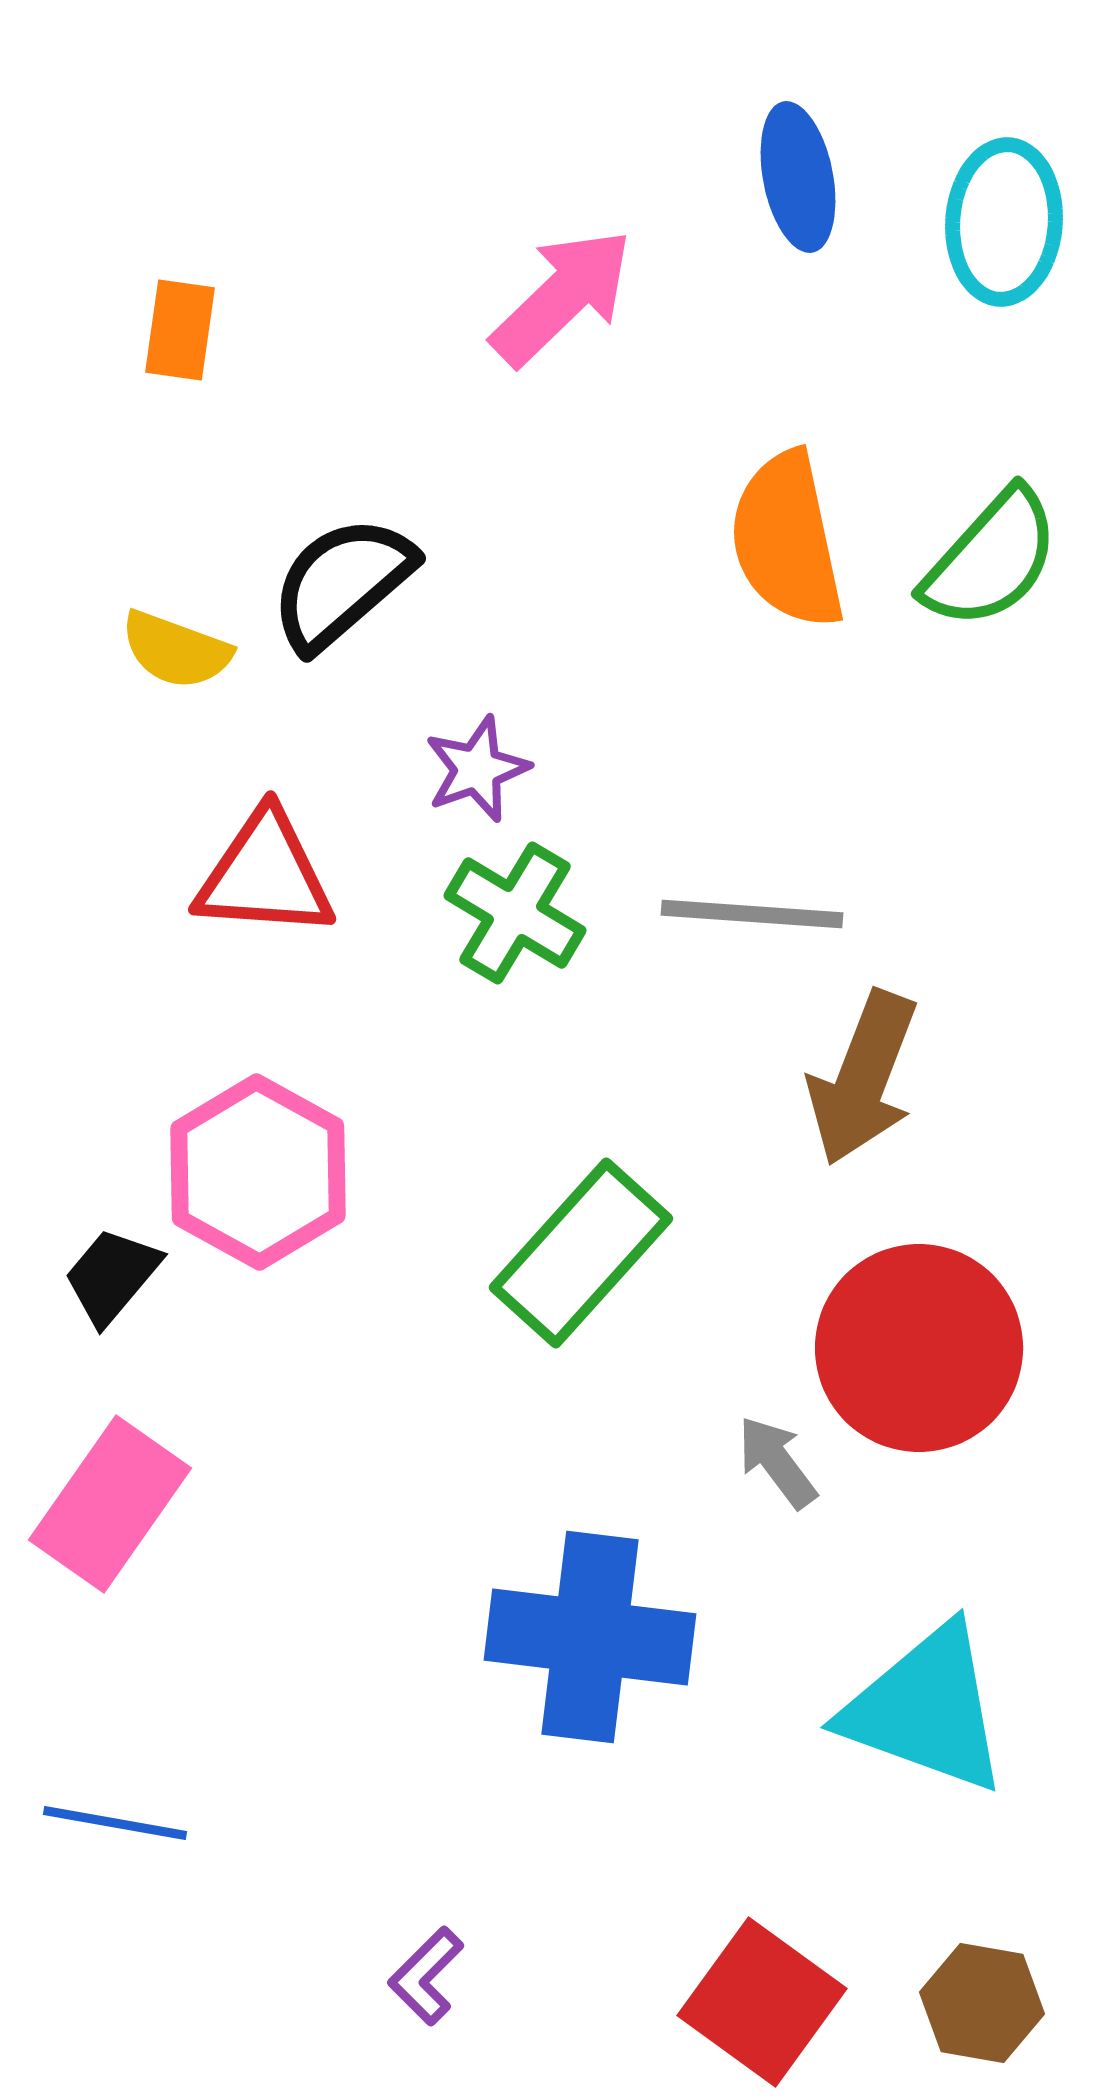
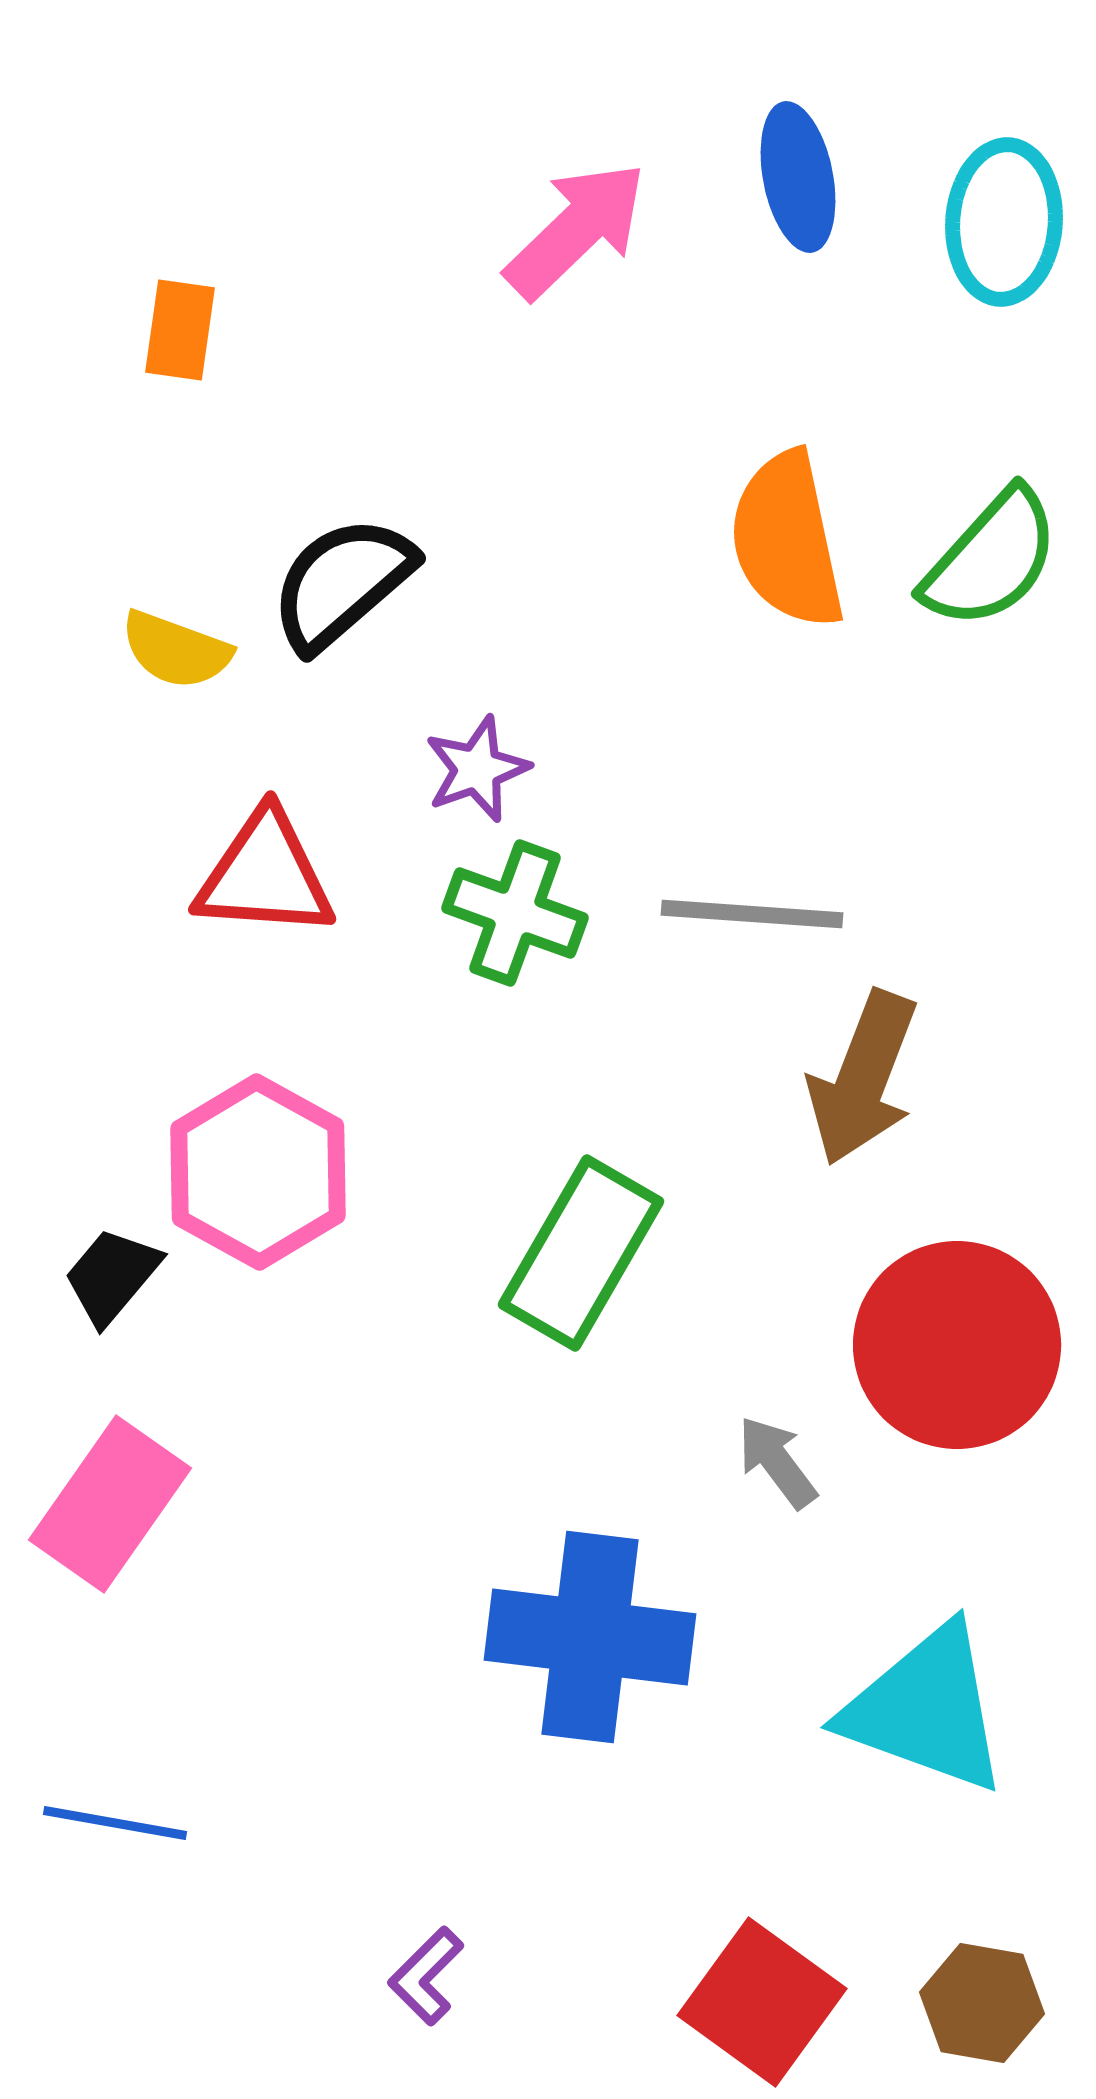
pink arrow: moved 14 px right, 67 px up
green cross: rotated 11 degrees counterclockwise
green rectangle: rotated 12 degrees counterclockwise
red circle: moved 38 px right, 3 px up
